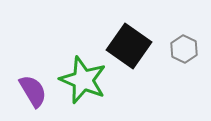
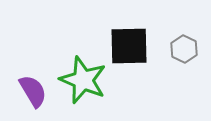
black square: rotated 36 degrees counterclockwise
